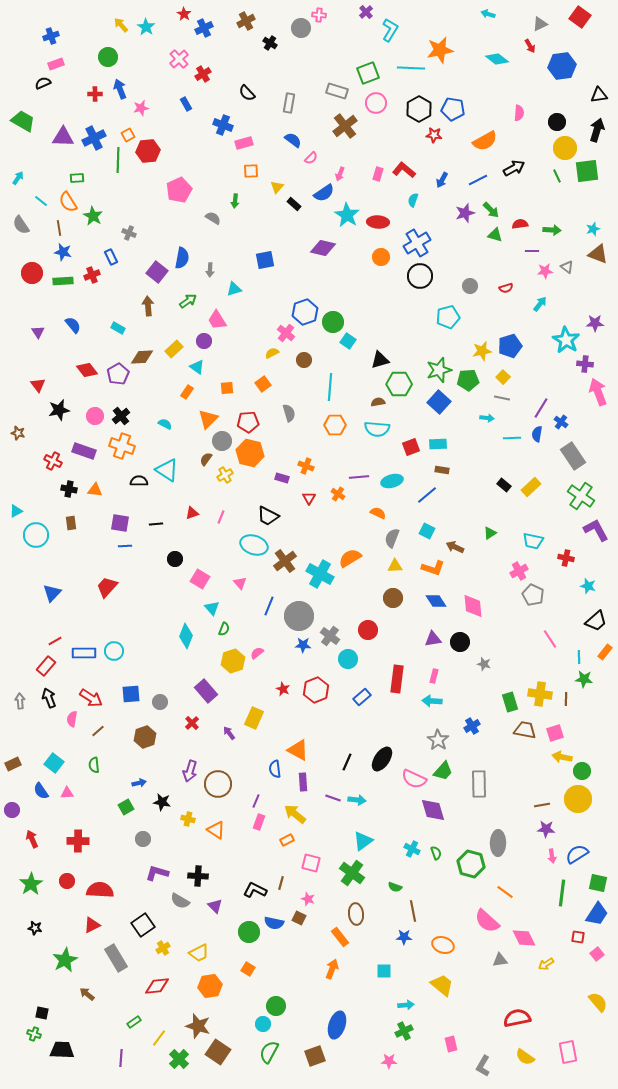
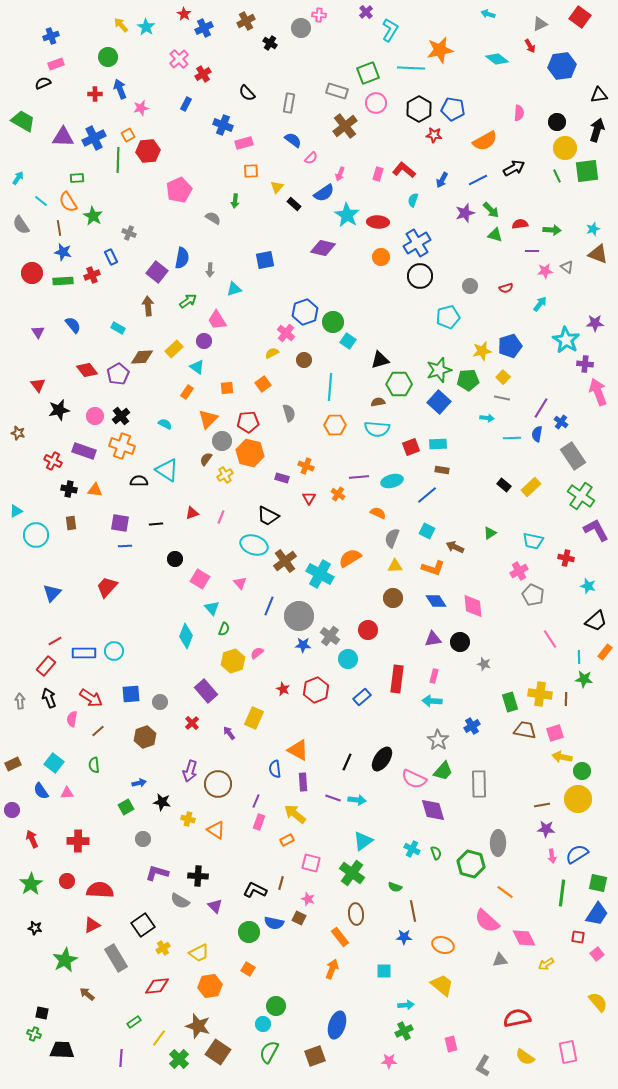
blue rectangle at (186, 104): rotated 56 degrees clockwise
